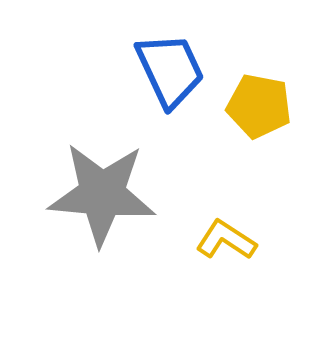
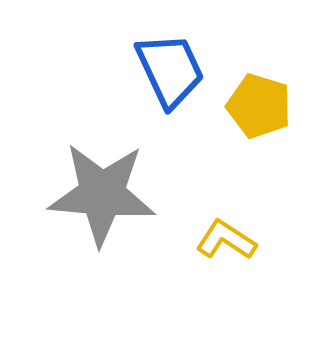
yellow pentagon: rotated 6 degrees clockwise
